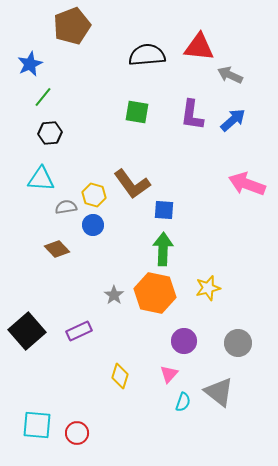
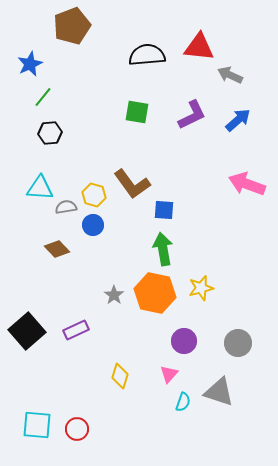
purple L-shape: rotated 124 degrees counterclockwise
blue arrow: moved 5 px right
cyan triangle: moved 1 px left, 9 px down
green arrow: rotated 12 degrees counterclockwise
yellow star: moved 7 px left
purple rectangle: moved 3 px left, 1 px up
gray triangle: rotated 20 degrees counterclockwise
red circle: moved 4 px up
